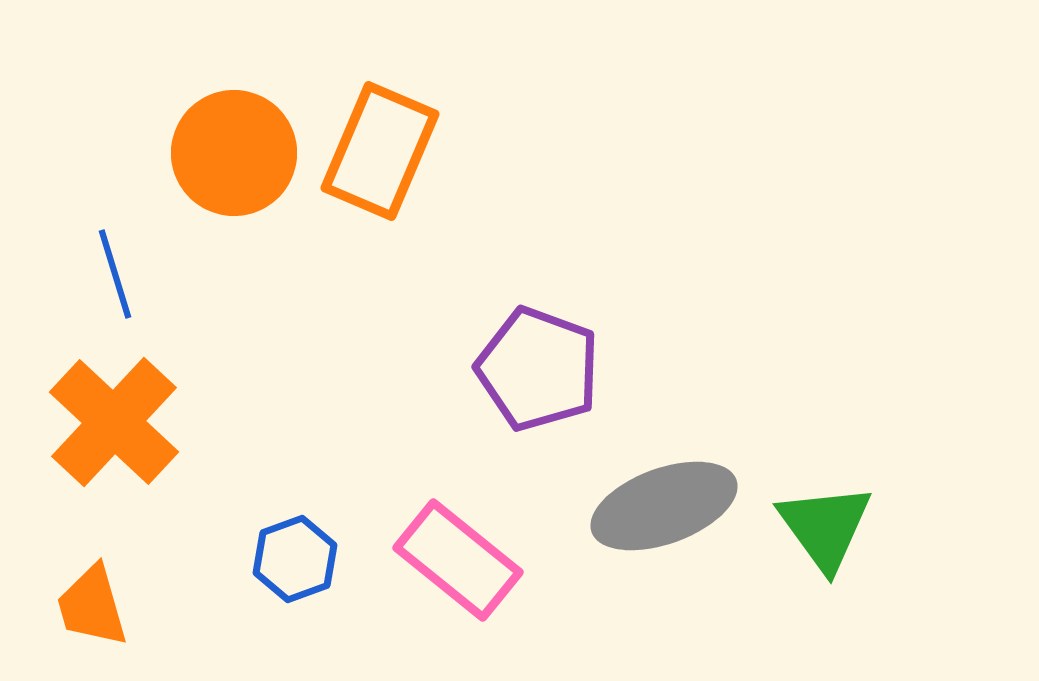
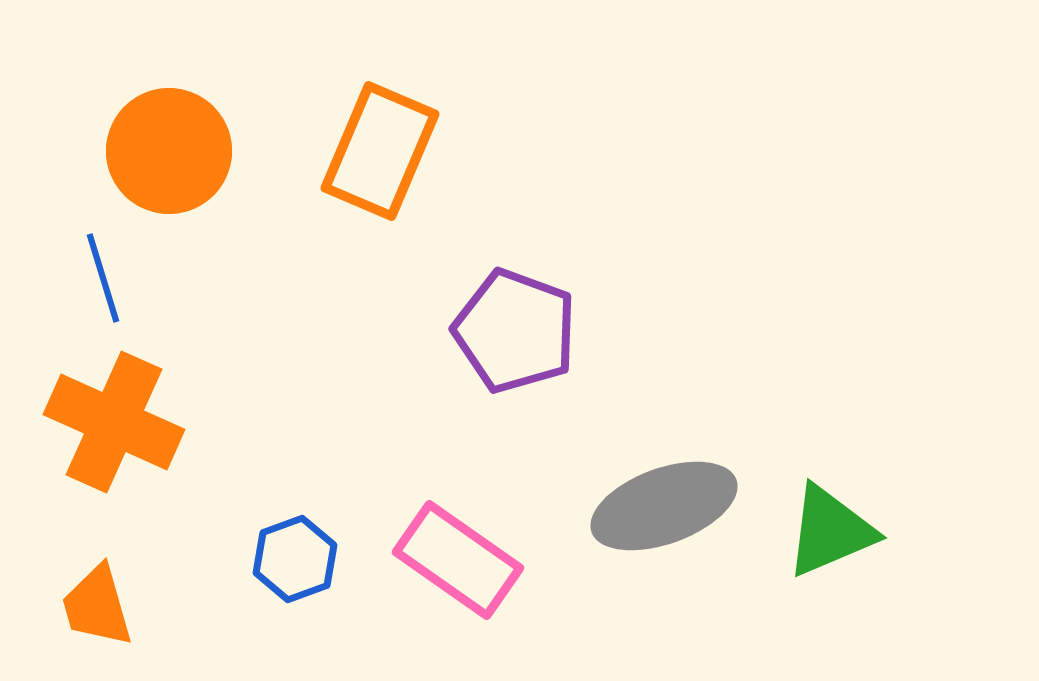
orange circle: moved 65 px left, 2 px up
blue line: moved 12 px left, 4 px down
purple pentagon: moved 23 px left, 38 px up
orange cross: rotated 19 degrees counterclockwise
green triangle: moved 5 px right, 4 px down; rotated 43 degrees clockwise
pink rectangle: rotated 4 degrees counterclockwise
orange trapezoid: moved 5 px right
